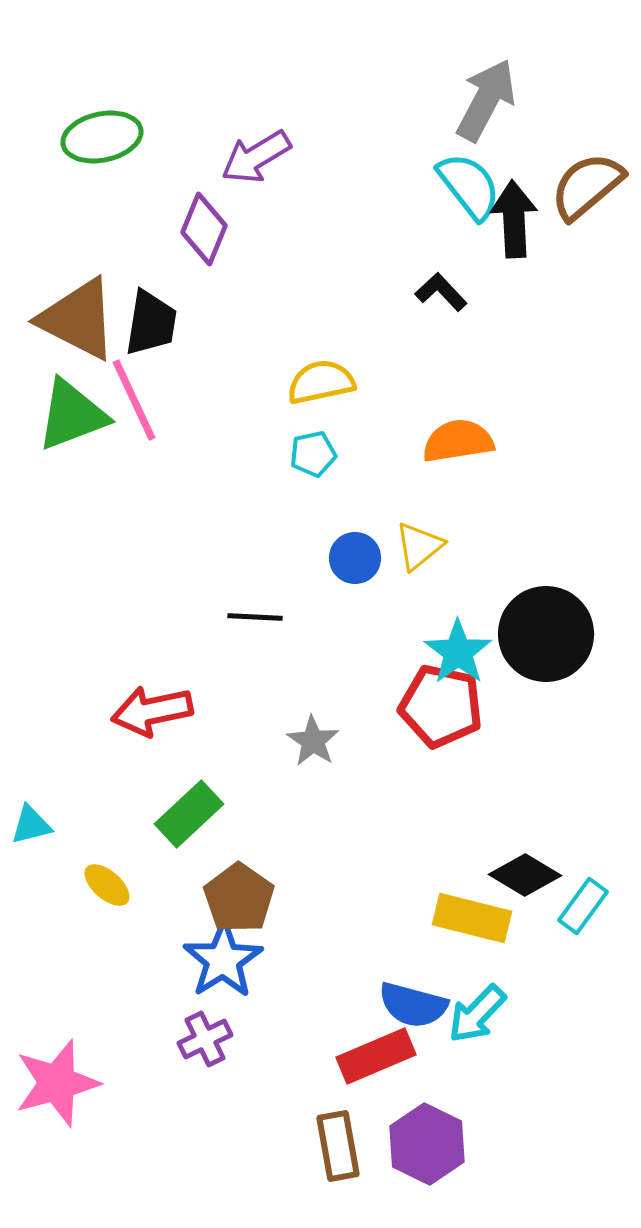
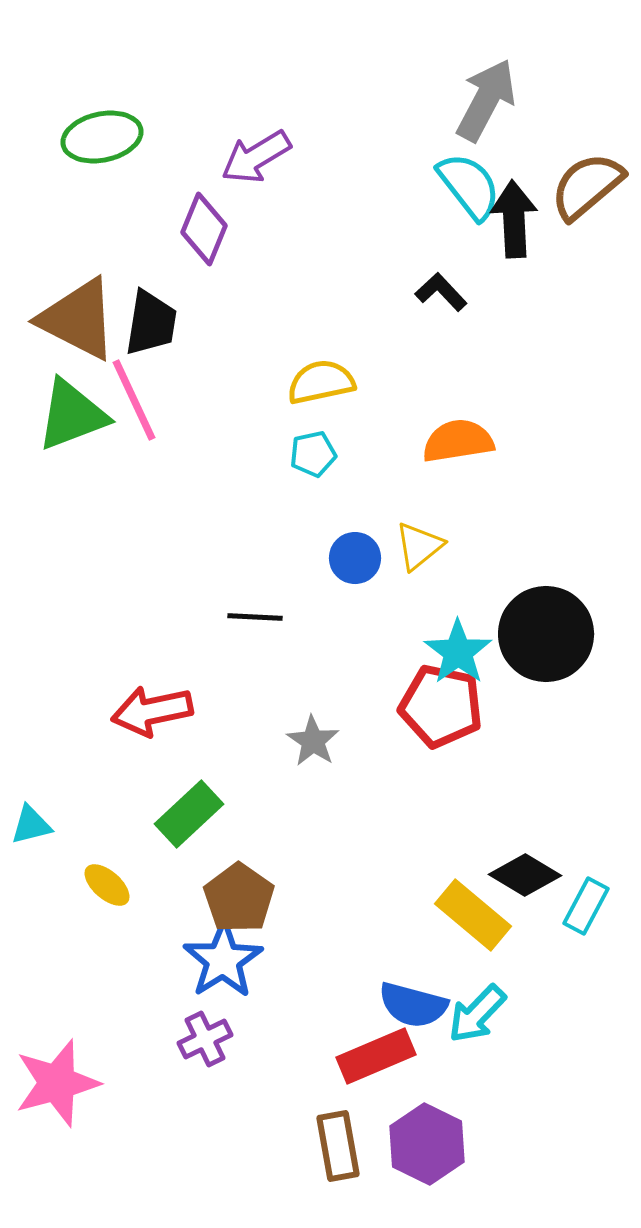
cyan rectangle: moved 3 px right; rotated 8 degrees counterclockwise
yellow rectangle: moved 1 px right, 3 px up; rotated 26 degrees clockwise
